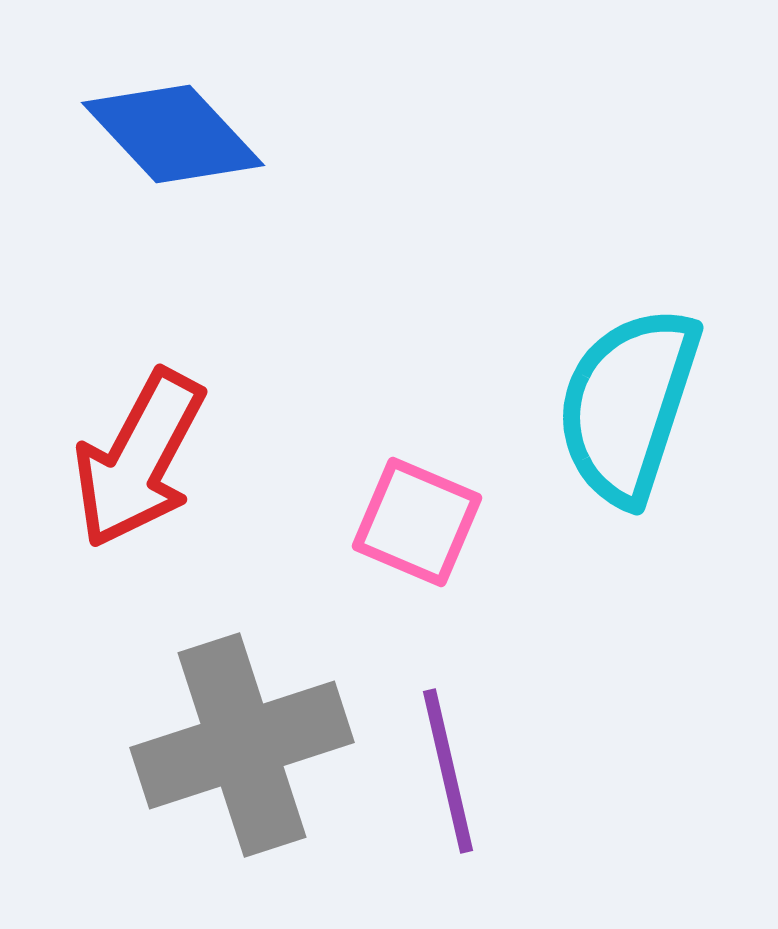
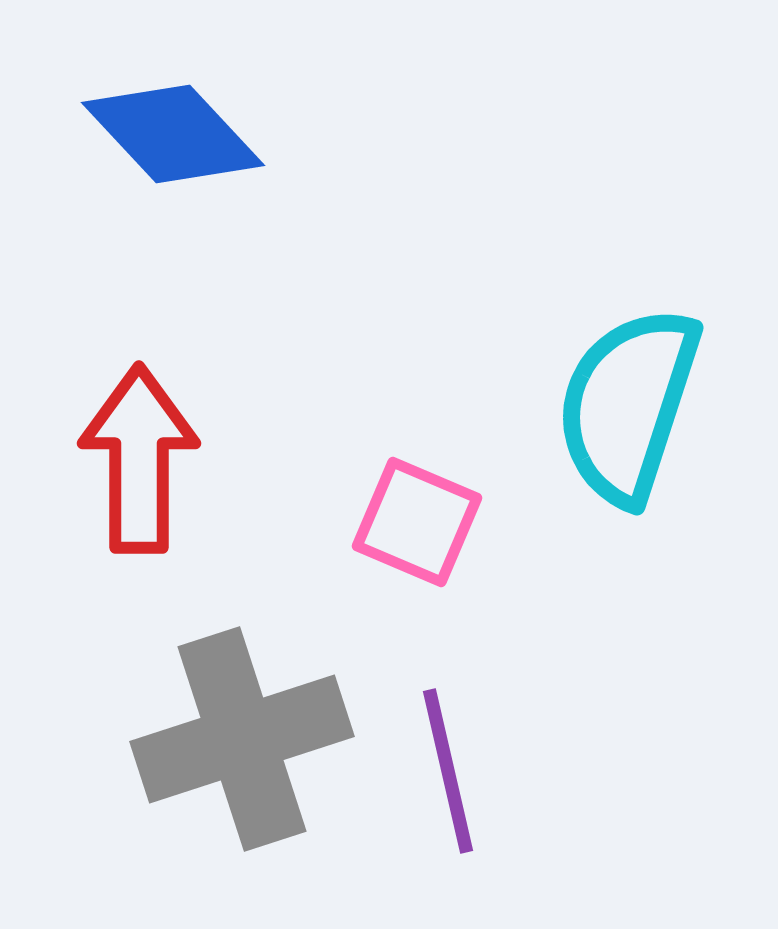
red arrow: rotated 152 degrees clockwise
gray cross: moved 6 px up
